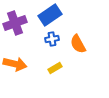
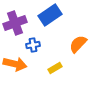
blue cross: moved 19 px left, 6 px down
orange semicircle: rotated 72 degrees clockwise
